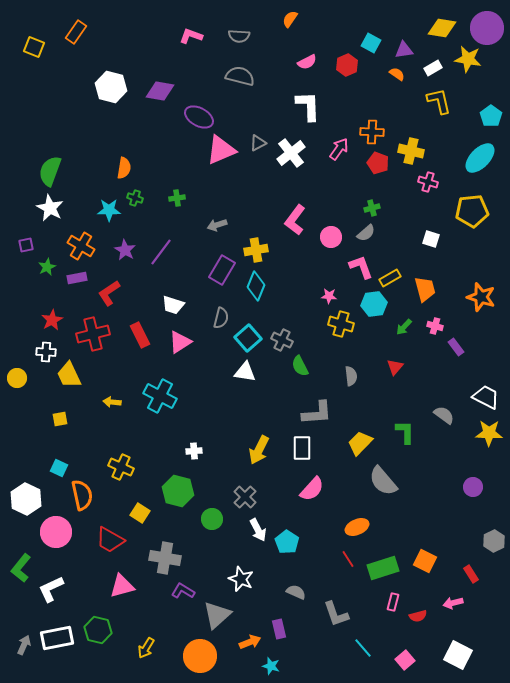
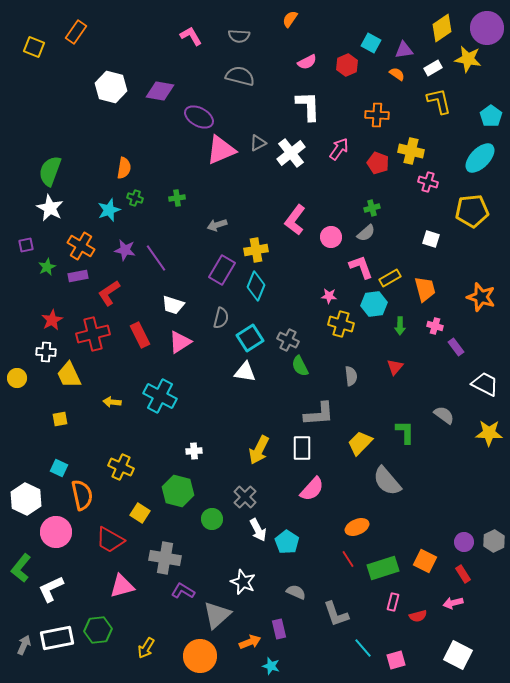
yellow diamond at (442, 28): rotated 44 degrees counterclockwise
pink L-shape at (191, 36): rotated 40 degrees clockwise
orange cross at (372, 132): moved 5 px right, 17 px up
cyan star at (109, 210): rotated 20 degrees counterclockwise
purple star at (125, 250): rotated 20 degrees counterclockwise
purple line at (161, 252): moved 5 px left, 6 px down; rotated 72 degrees counterclockwise
purple rectangle at (77, 278): moved 1 px right, 2 px up
green arrow at (404, 327): moved 4 px left, 1 px up; rotated 42 degrees counterclockwise
cyan square at (248, 338): moved 2 px right; rotated 8 degrees clockwise
gray cross at (282, 340): moved 6 px right
white trapezoid at (486, 397): moved 1 px left, 13 px up
gray L-shape at (317, 413): moved 2 px right, 1 px down
gray semicircle at (383, 481): moved 4 px right
purple circle at (473, 487): moved 9 px left, 55 px down
red rectangle at (471, 574): moved 8 px left
white star at (241, 579): moved 2 px right, 3 px down
green hexagon at (98, 630): rotated 20 degrees counterclockwise
pink square at (405, 660): moved 9 px left; rotated 24 degrees clockwise
